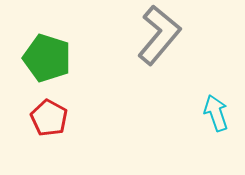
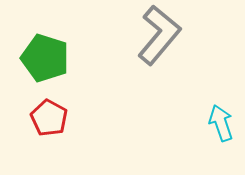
green pentagon: moved 2 px left
cyan arrow: moved 5 px right, 10 px down
